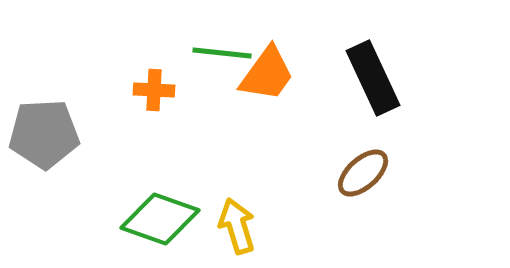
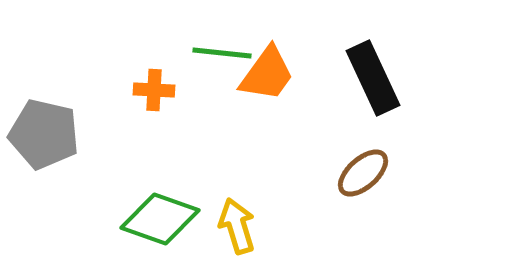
gray pentagon: rotated 16 degrees clockwise
